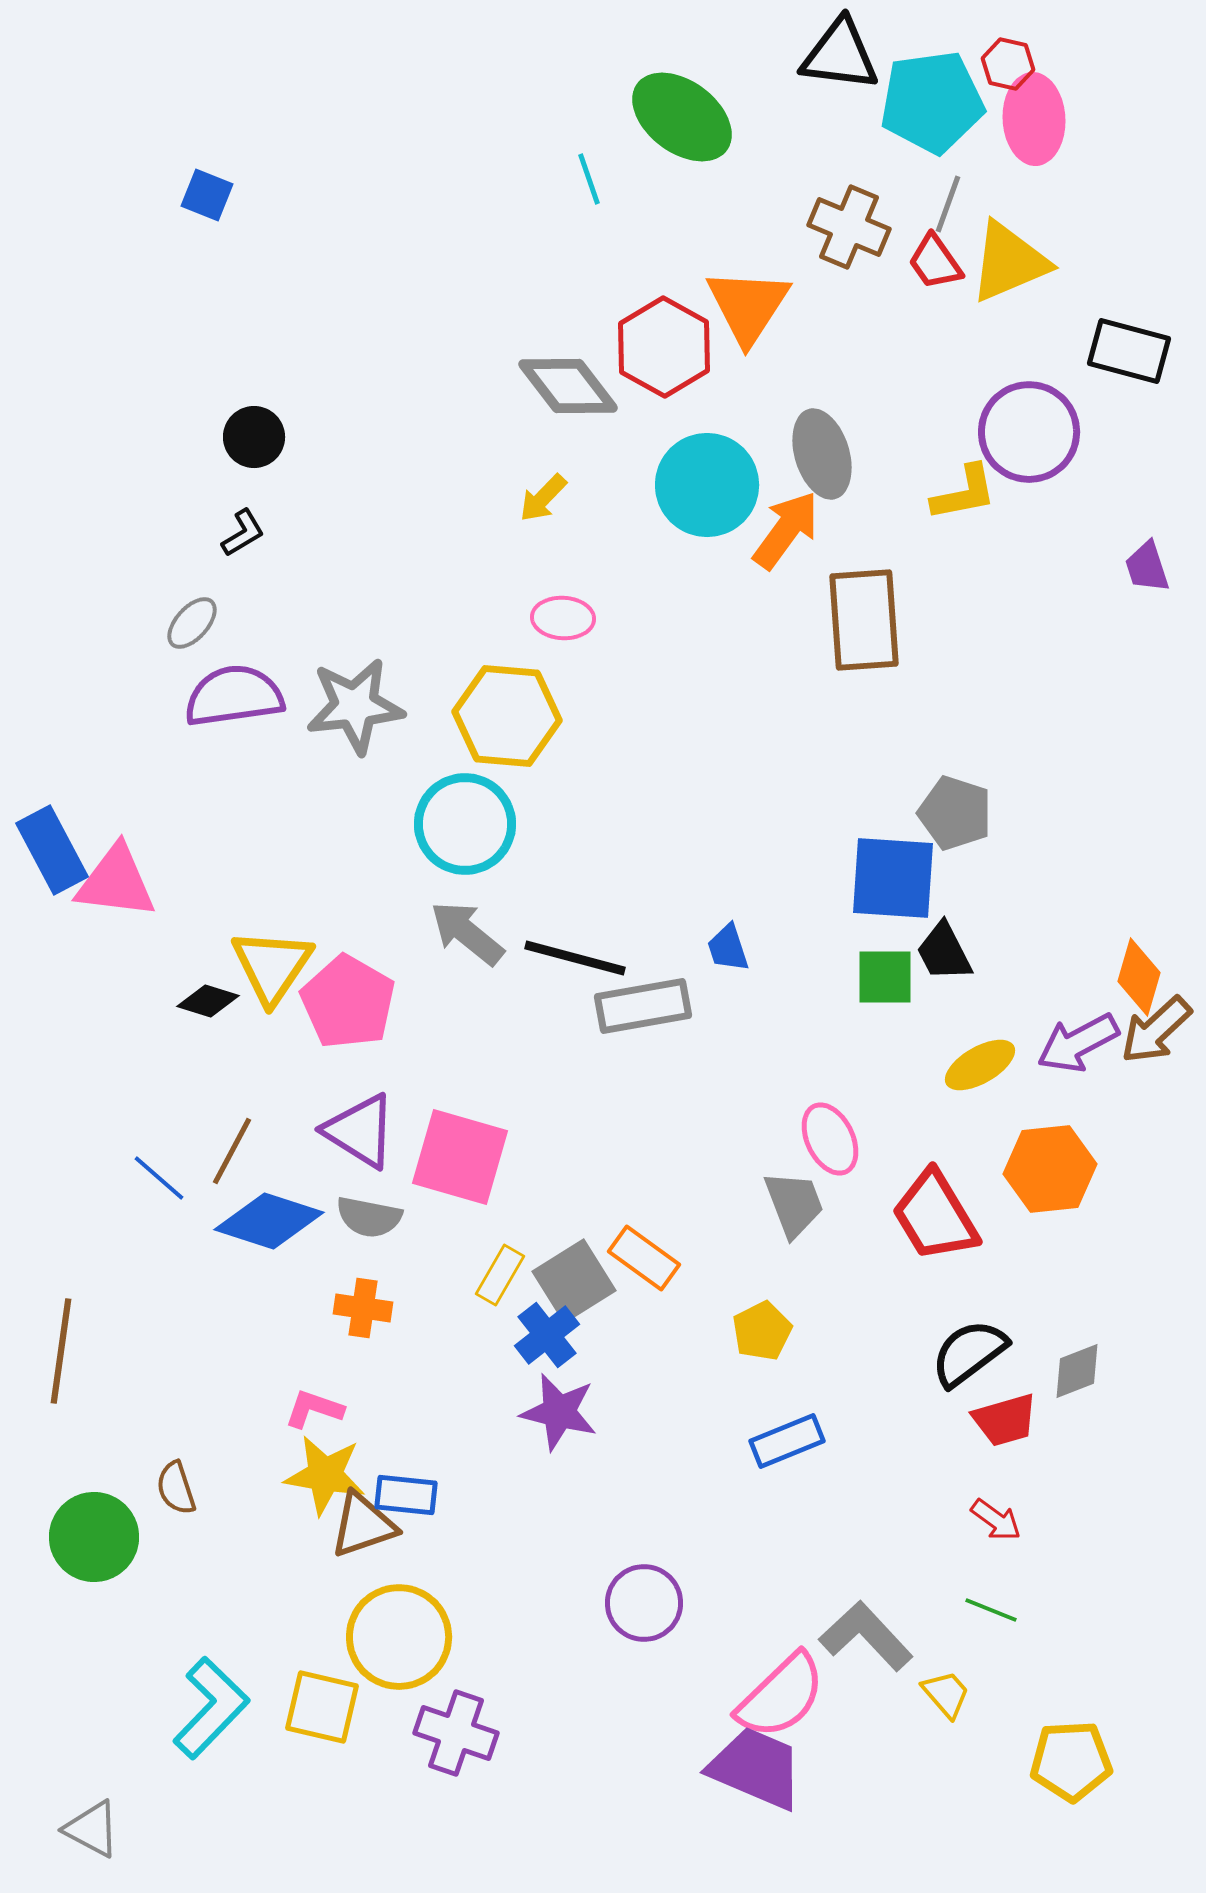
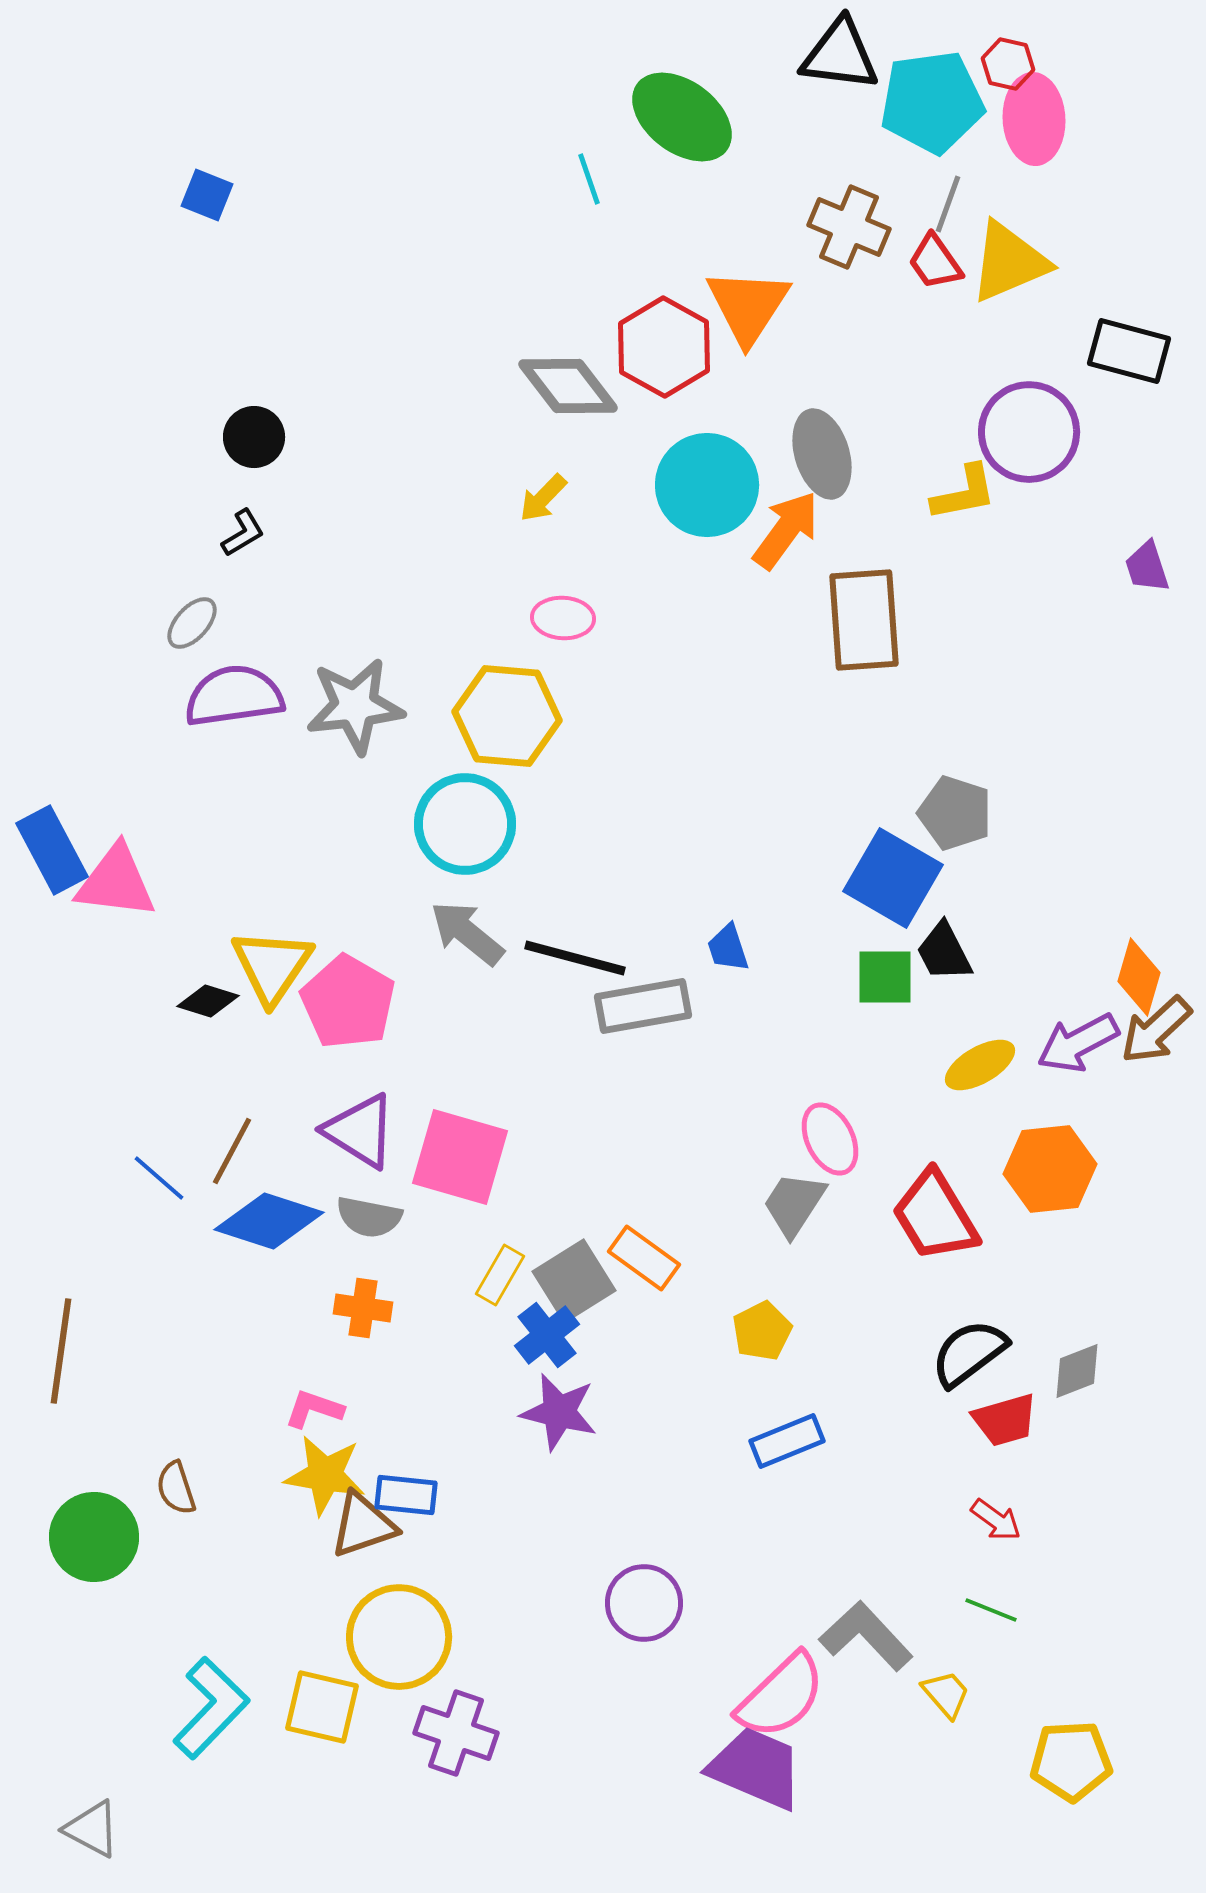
blue square at (893, 878): rotated 26 degrees clockwise
gray trapezoid at (794, 1204): rotated 126 degrees counterclockwise
